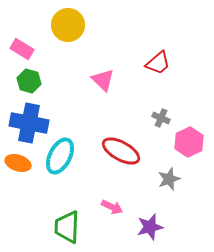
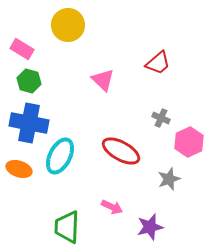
orange ellipse: moved 1 px right, 6 px down
